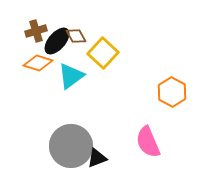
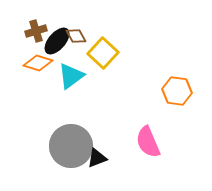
orange hexagon: moved 5 px right, 1 px up; rotated 20 degrees counterclockwise
